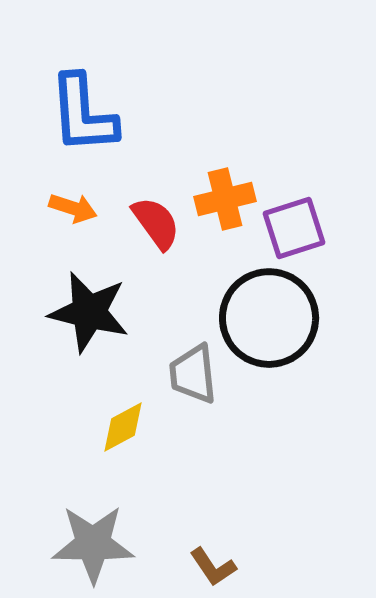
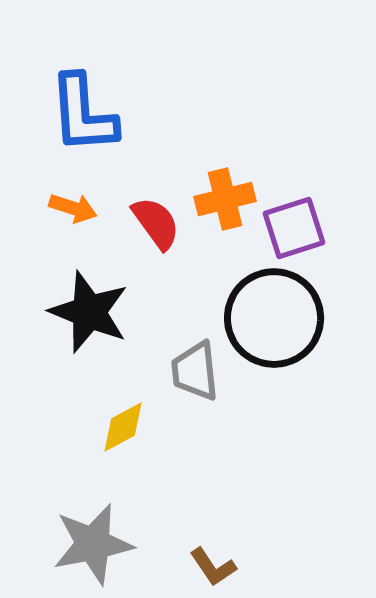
black star: rotated 8 degrees clockwise
black circle: moved 5 px right
gray trapezoid: moved 2 px right, 3 px up
gray star: rotated 12 degrees counterclockwise
